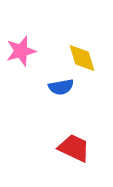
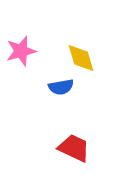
yellow diamond: moved 1 px left
